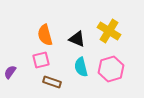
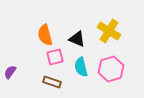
pink square: moved 14 px right, 3 px up
